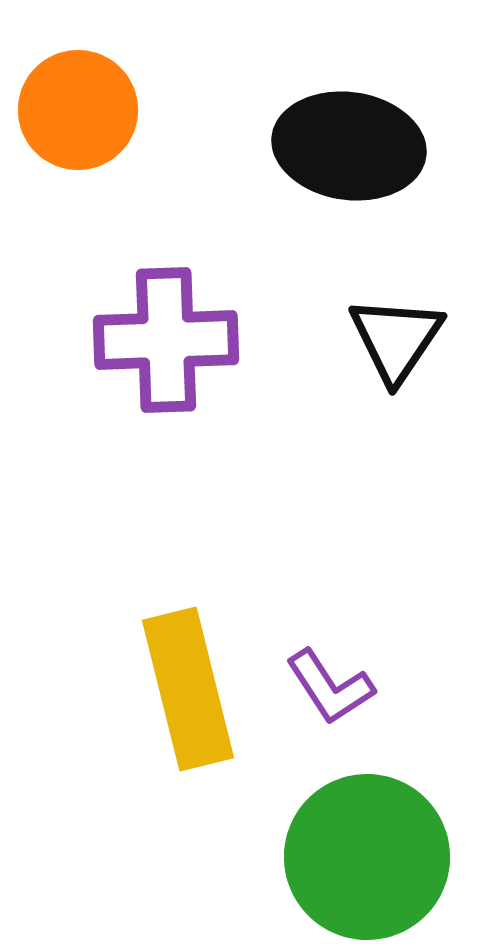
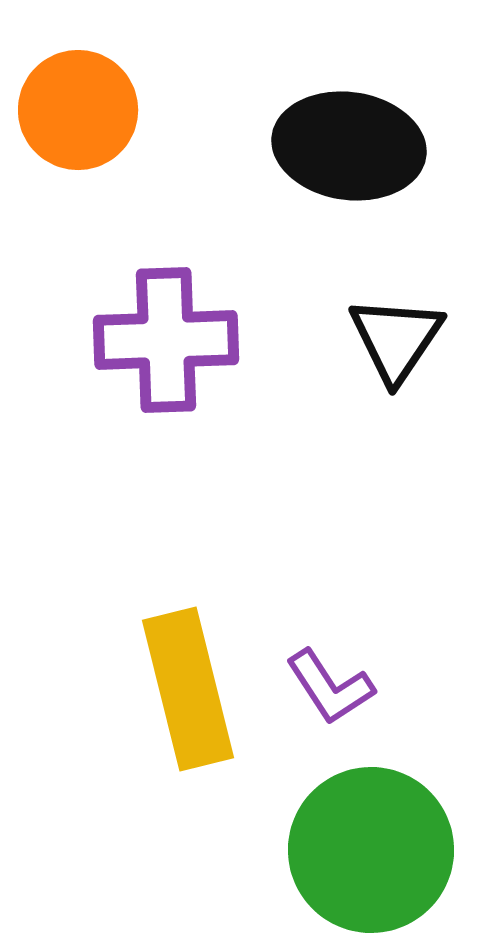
green circle: moved 4 px right, 7 px up
